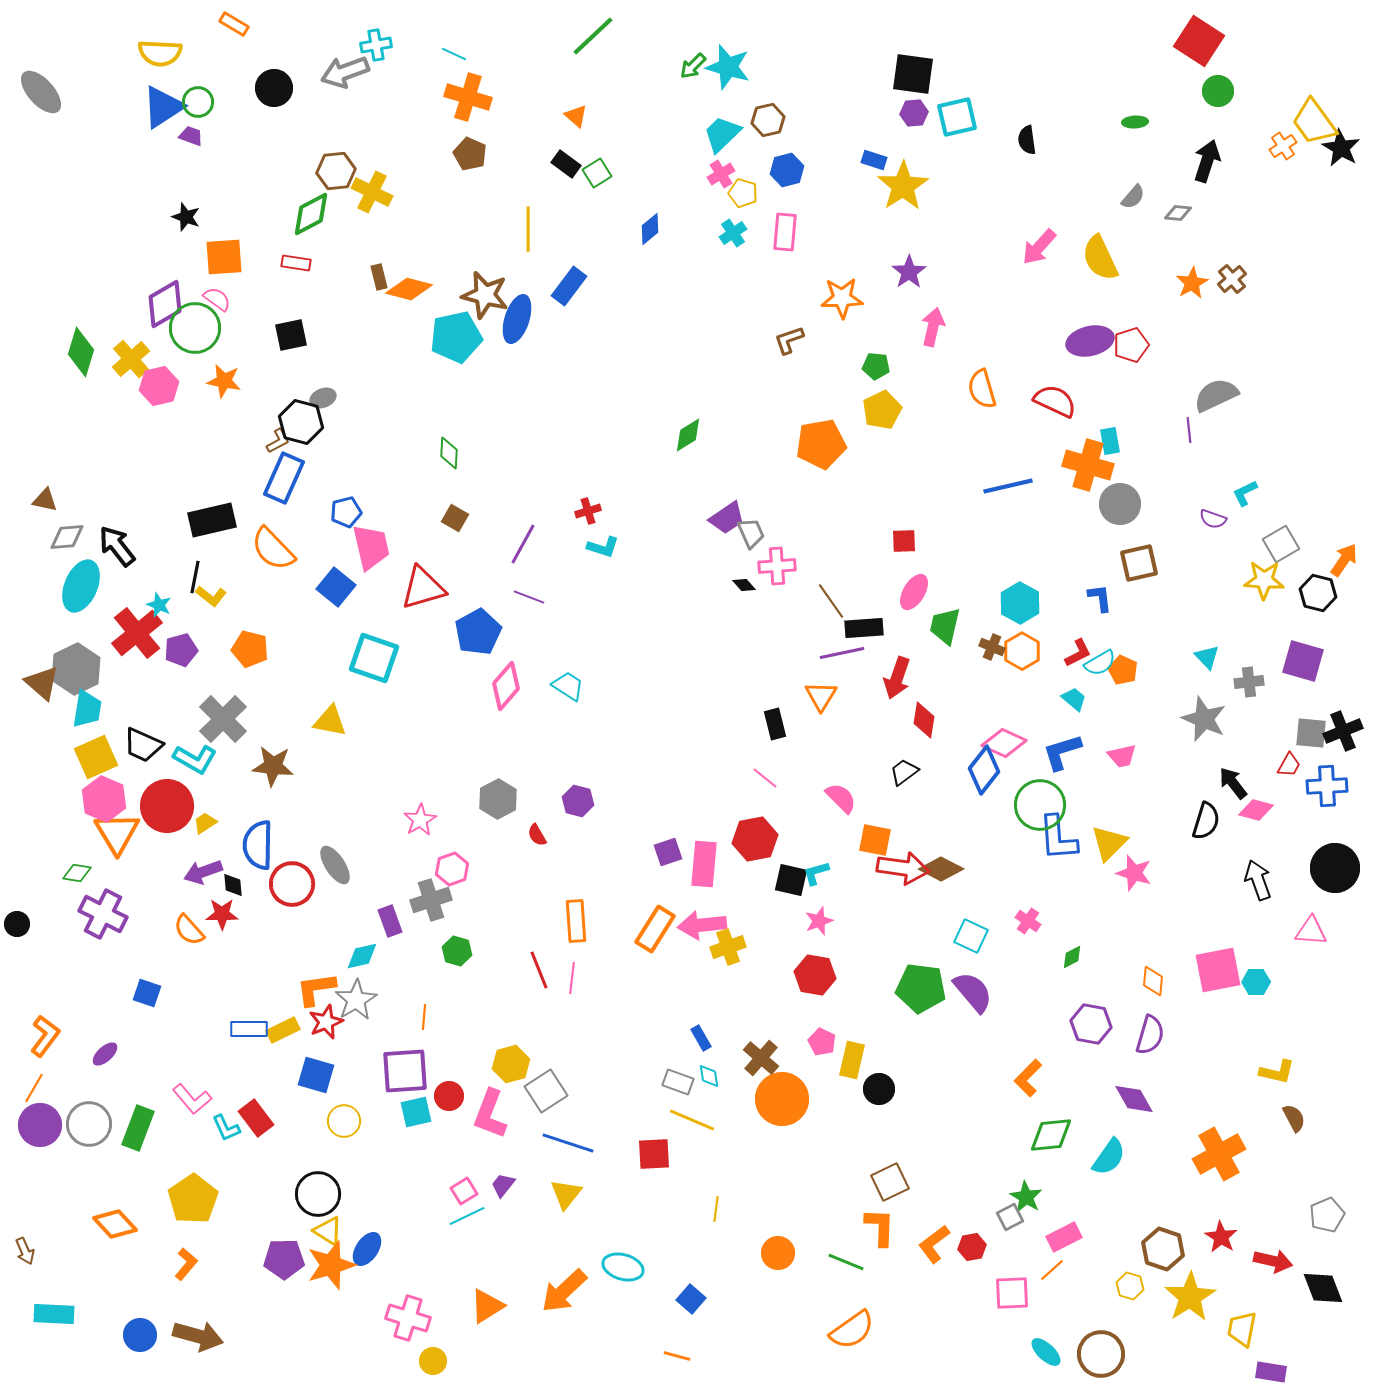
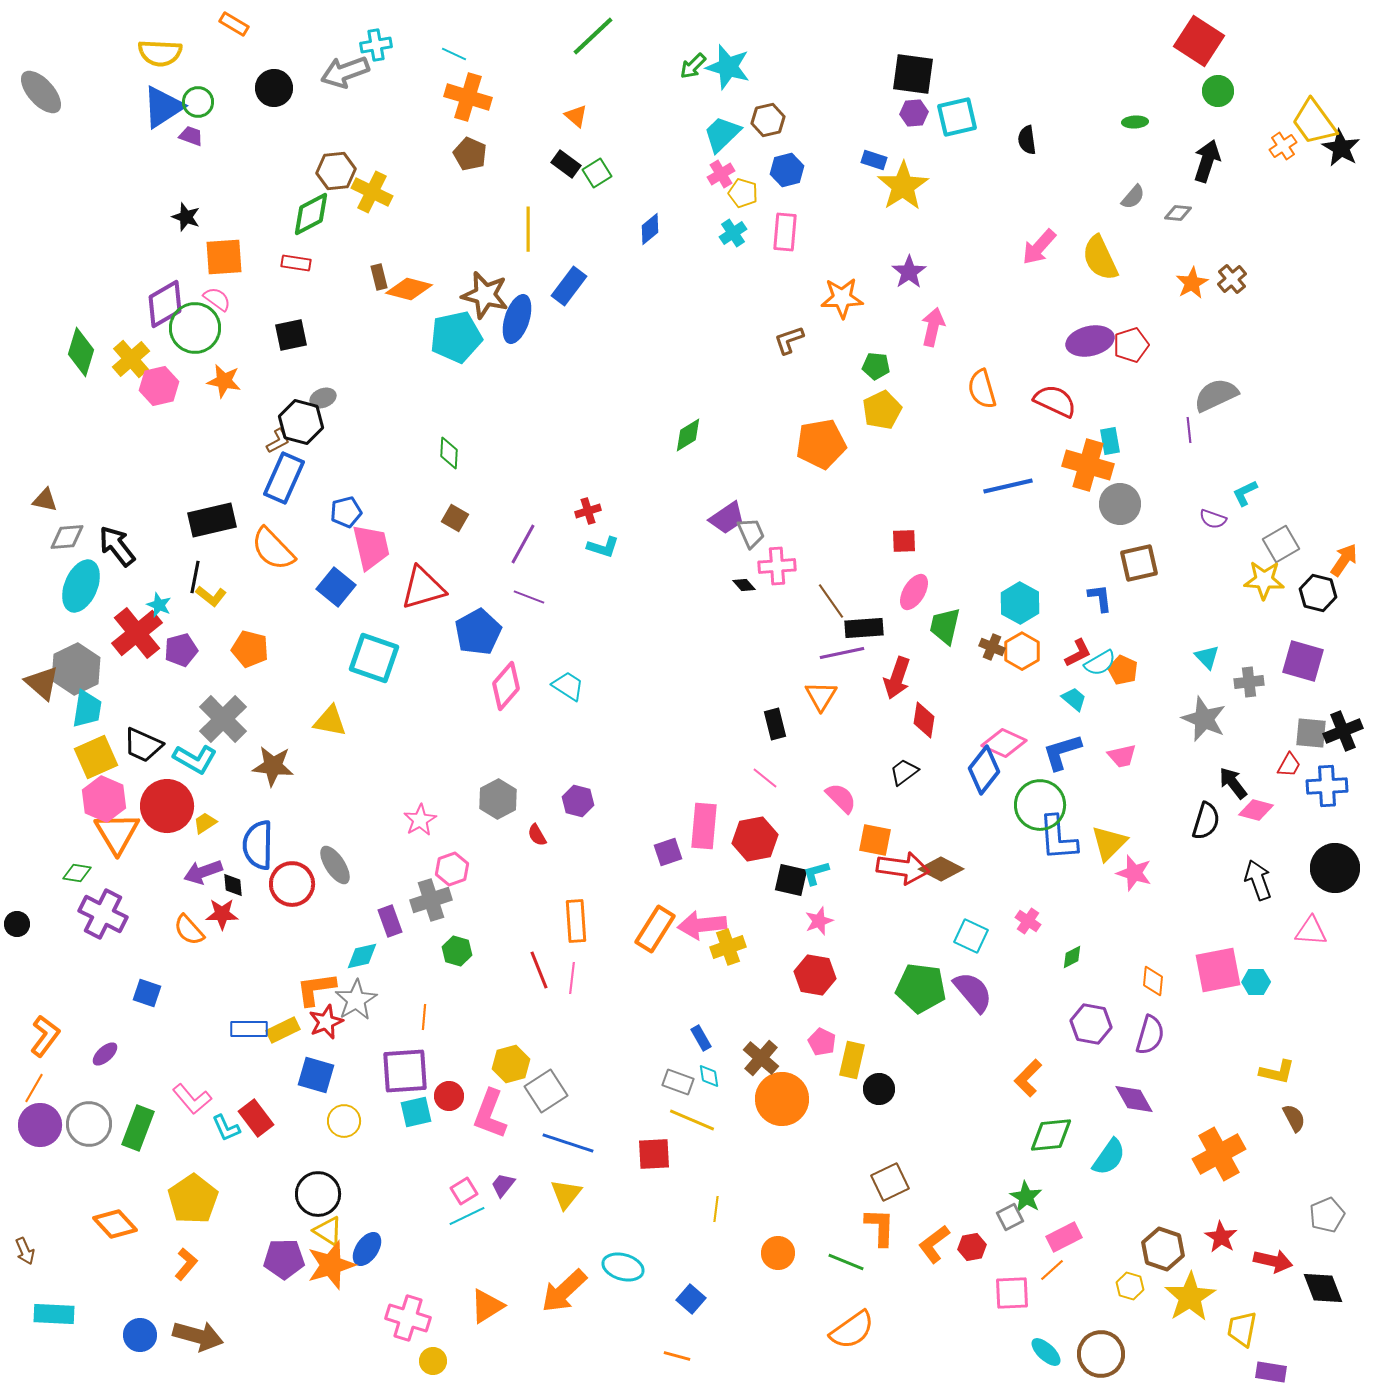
pink rectangle at (704, 864): moved 38 px up
